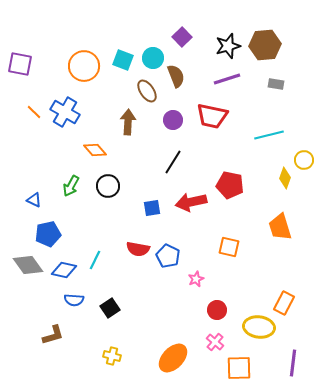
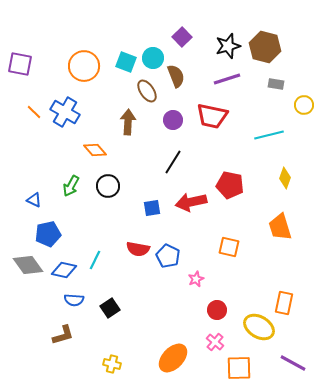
brown hexagon at (265, 45): moved 2 px down; rotated 20 degrees clockwise
cyan square at (123, 60): moved 3 px right, 2 px down
yellow circle at (304, 160): moved 55 px up
orange rectangle at (284, 303): rotated 15 degrees counterclockwise
yellow ellipse at (259, 327): rotated 24 degrees clockwise
brown L-shape at (53, 335): moved 10 px right
yellow cross at (112, 356): moved 8 px down
purple line at (293, 363): rotated 68 degrees counterclockwise
